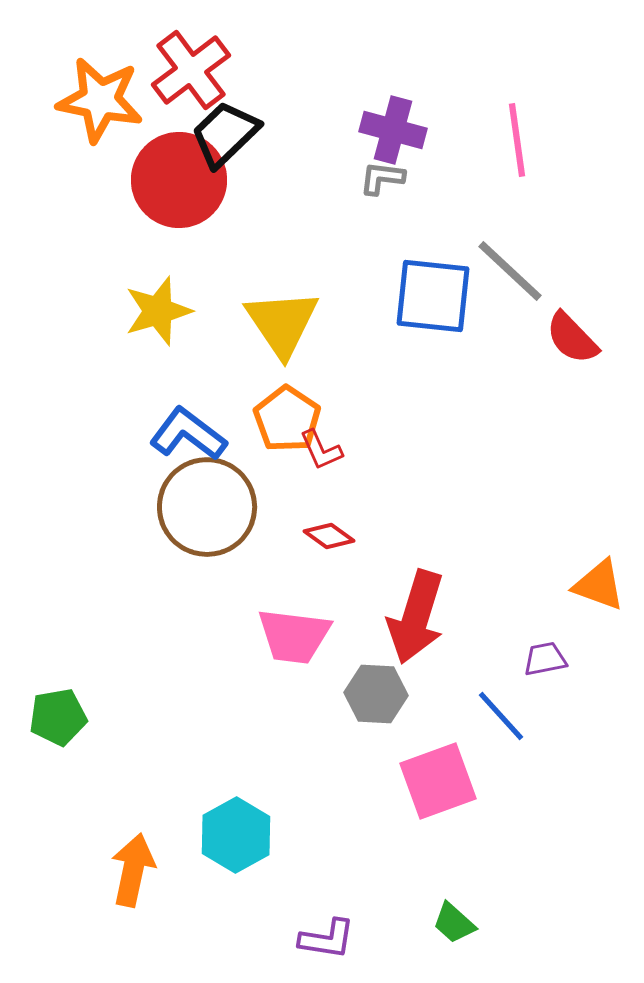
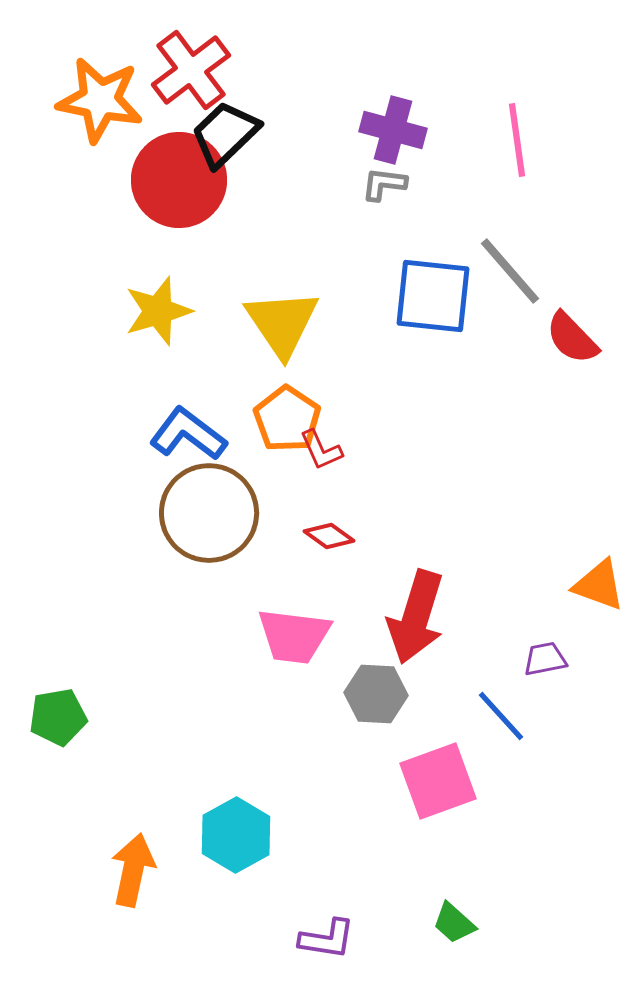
gray L-shape: moved 2 px right, 6 px down
gray line: rotated 6 degrees clockwise
brown circle: moved 2 px right, 6 px down
